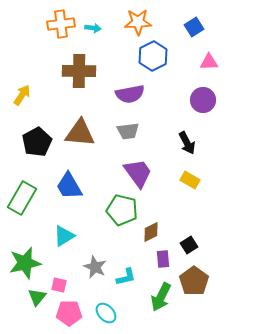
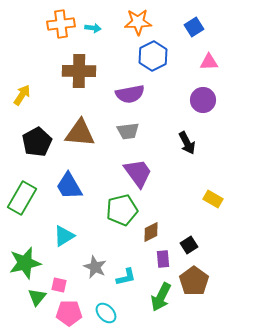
yellow rectangle: moved 23 px right, 19 px down
green pentagon: rotated 28 degrees counterclockwise
